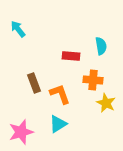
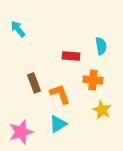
yellow star: moved 4 px left, 7 px down
